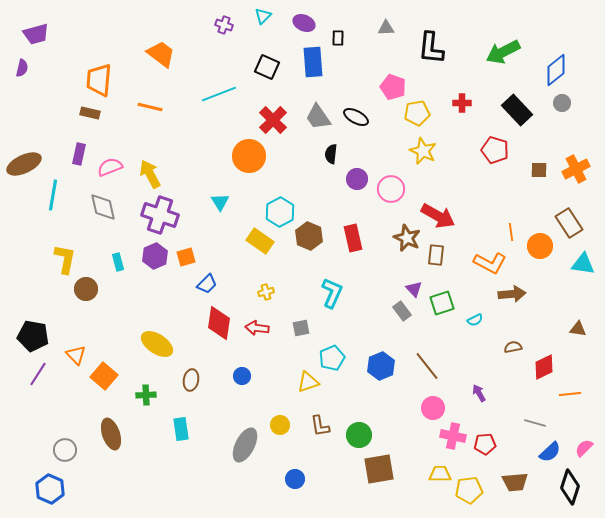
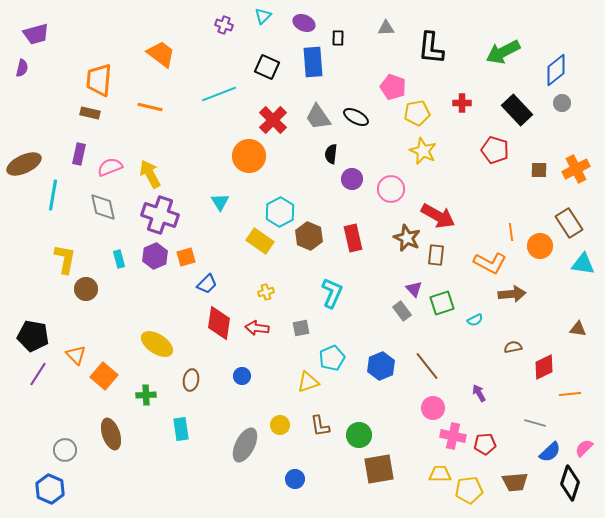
purple circle at (357, 179): moved 5 px left
cyan rectangle at (118, 262): moved 1 px right, 3 px up
black diamond at (570, 487): moved 4 px up
